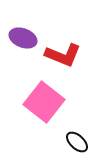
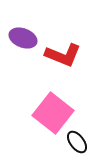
pink square: moved 9 px right, 11 px down
black ellipse: rotated 10 degrees clockwise
